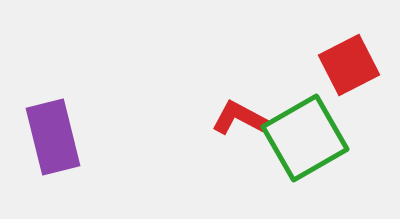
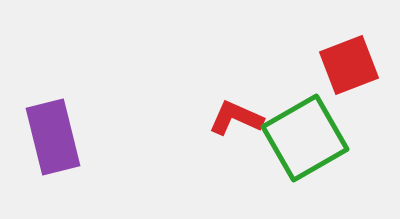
red square: rotated 6 degrees clockwise
red L-shape: moved 3 px left; rotated 4 degrees counterclockwise
